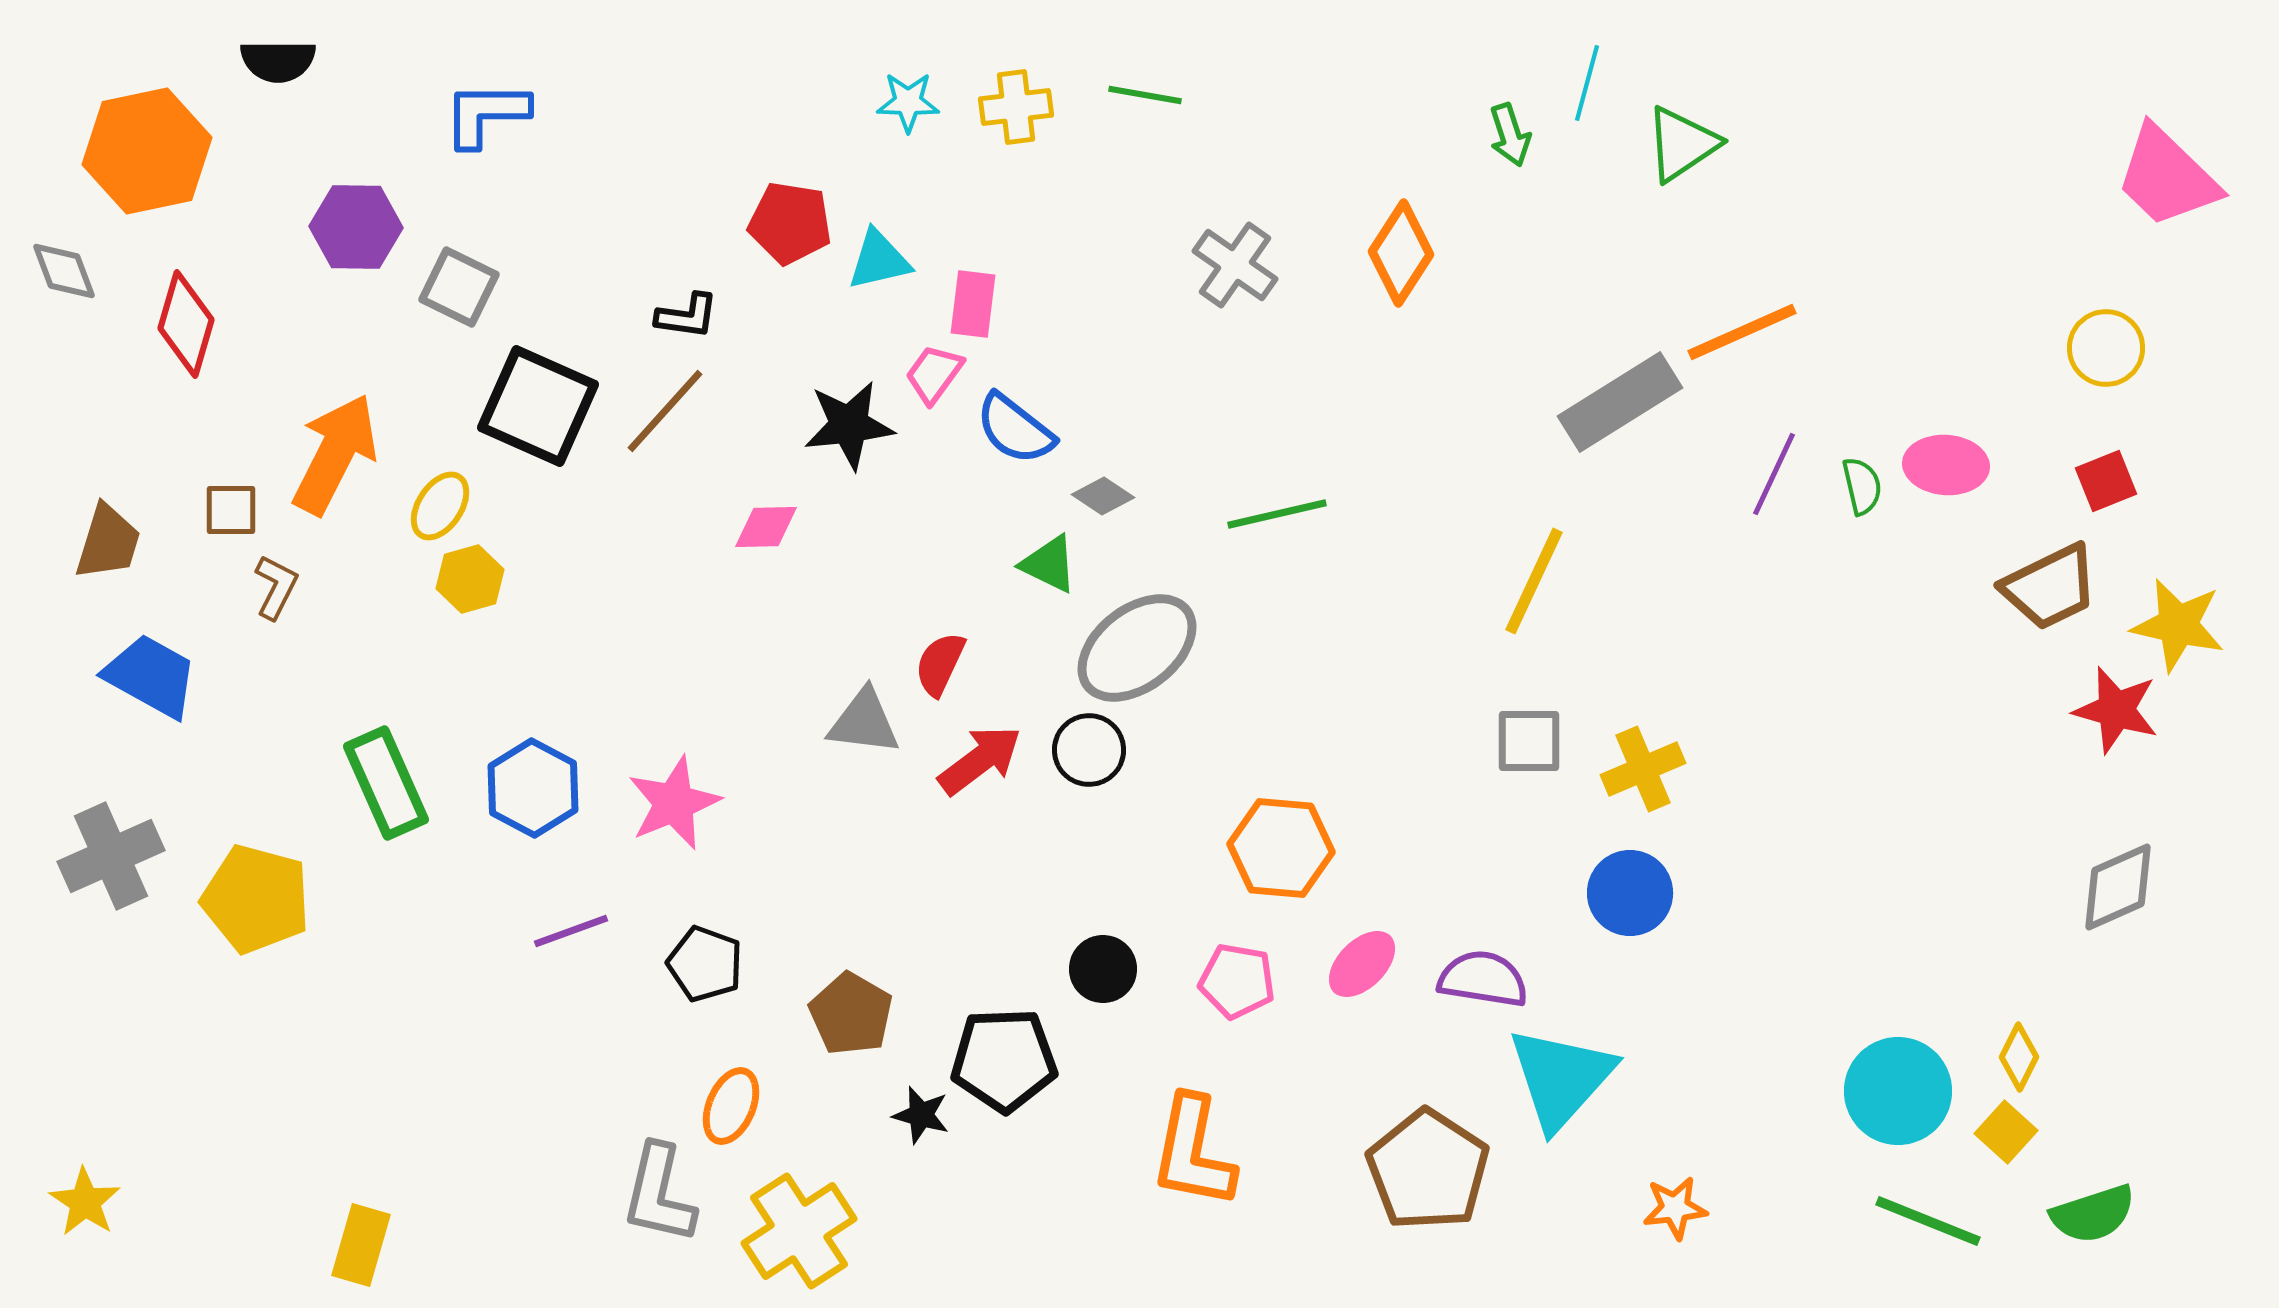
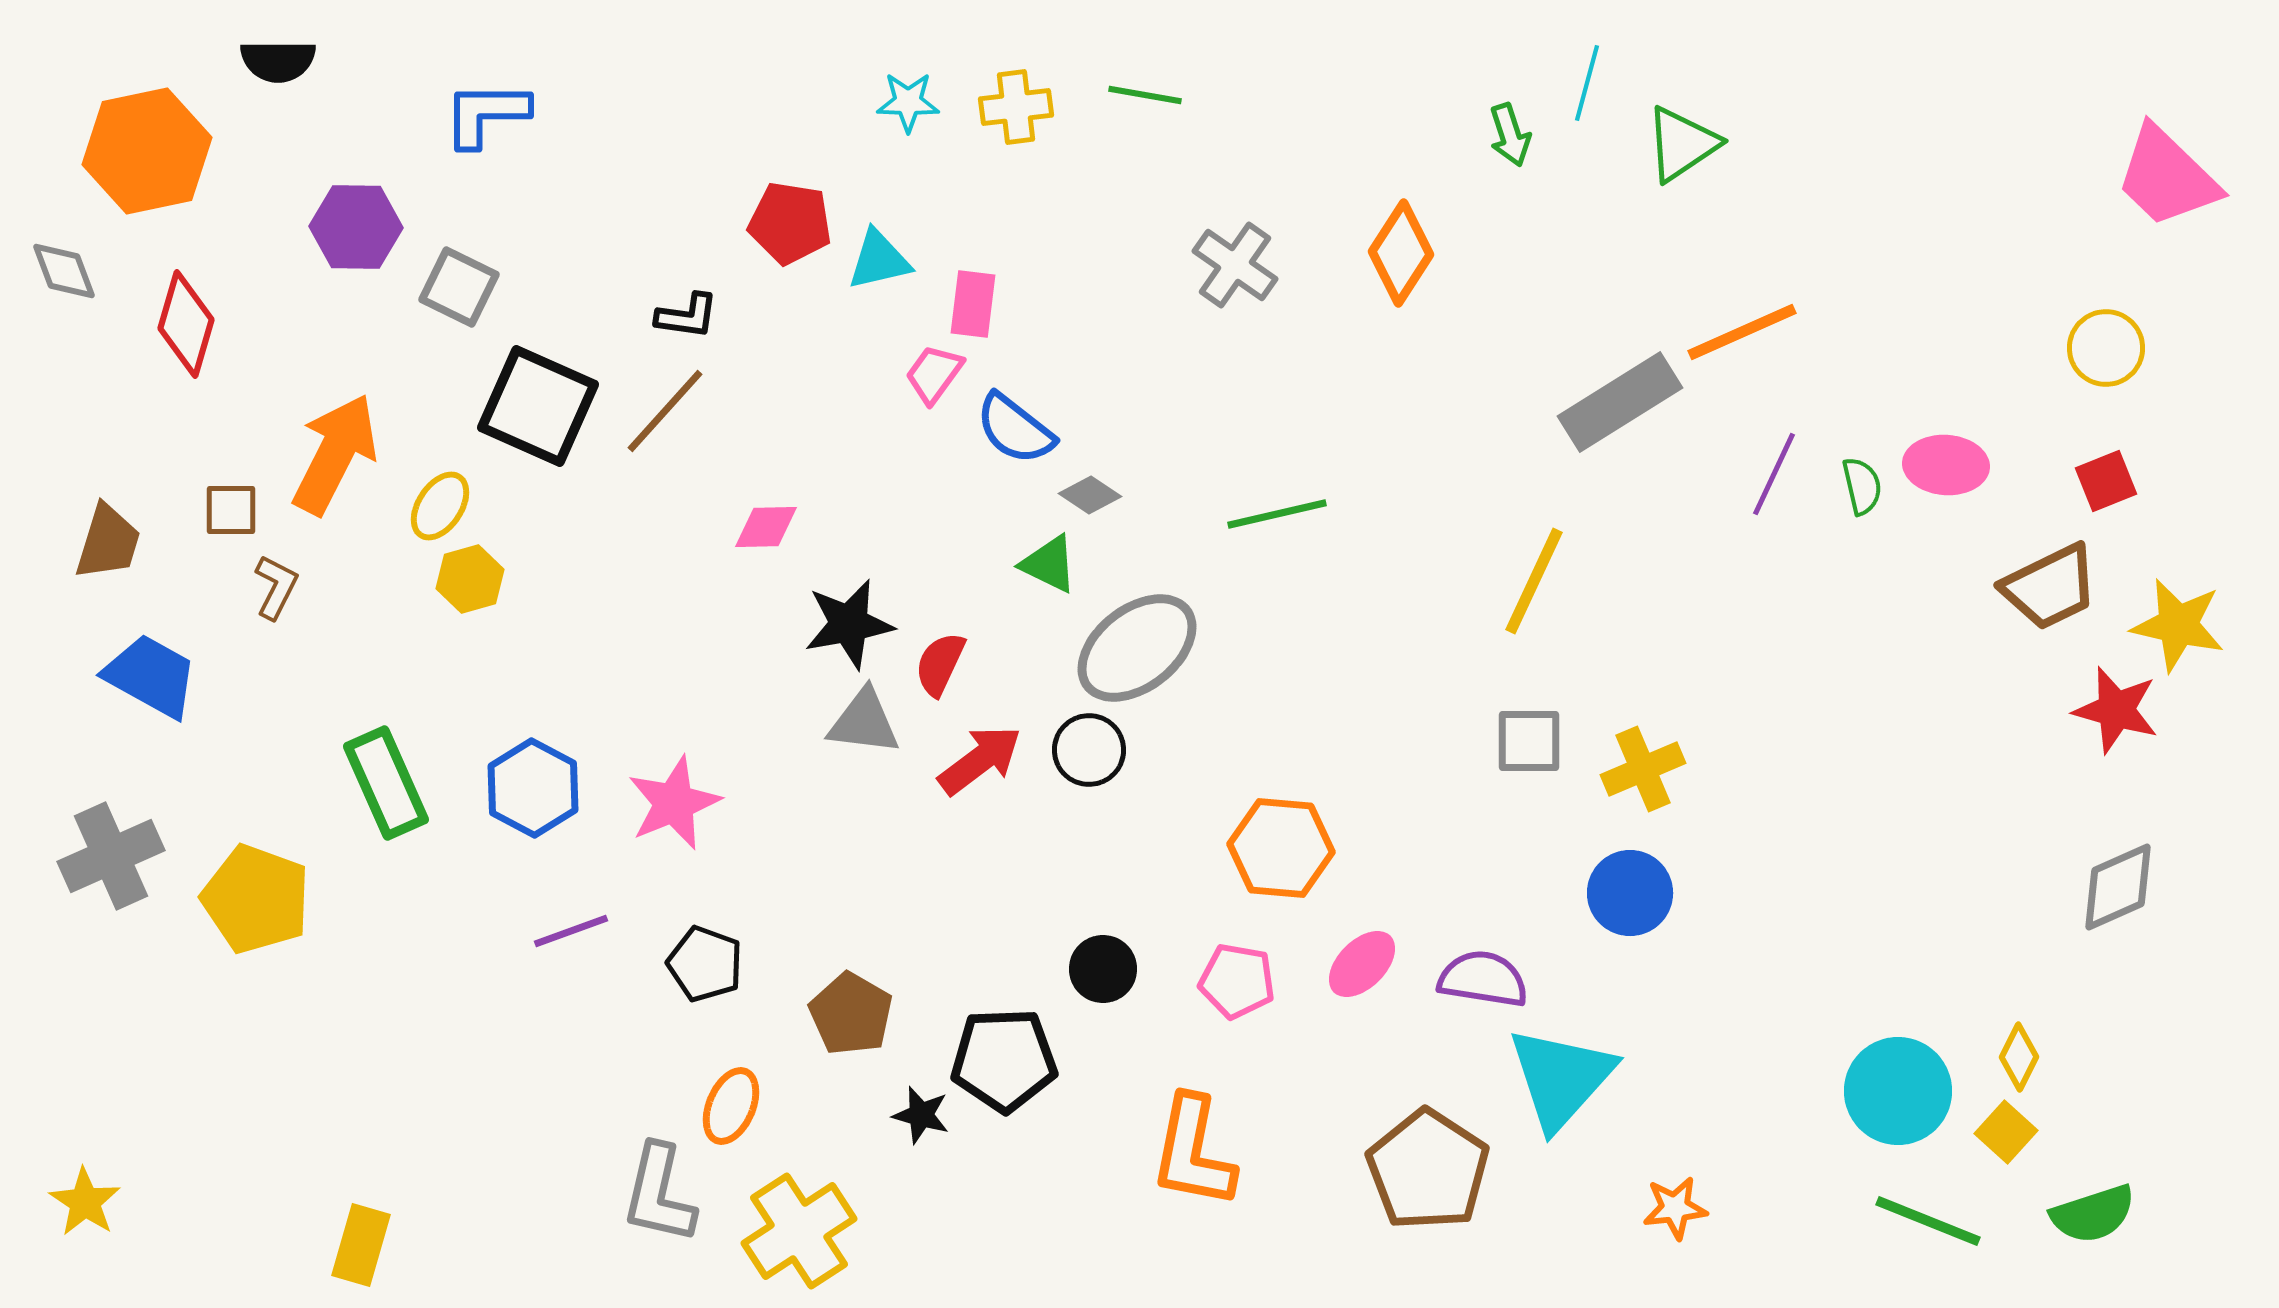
black star at (849, 425): moved 199 px down; rotated 4 degrees counterclockwise
gray diamond at (1103, 496): moved 13 px left, 1 px up
yellow pentagon at (256, 899): rotated 5 degrees clockwise
